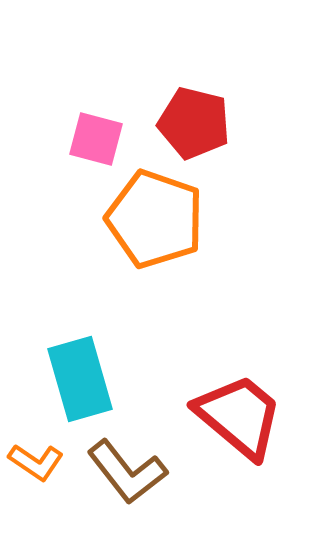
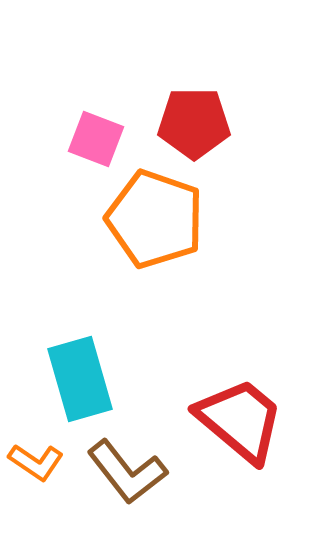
red pentagon: rotated 14 degrees counterclockwise
pink square: rotated 6 degrees clockwise
red trapezoid: moved 1 px right, 4 px down
